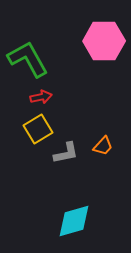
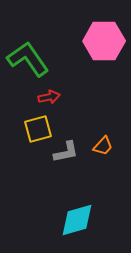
green L-shape: rotated 6 degrees counterclockwise
red arrow: moved 8 px right
yellow square: rotated 16 degrees clockwise
gray L-shape: moved 1 px up
cyan diamond: moved 3 px right, 1 px up
